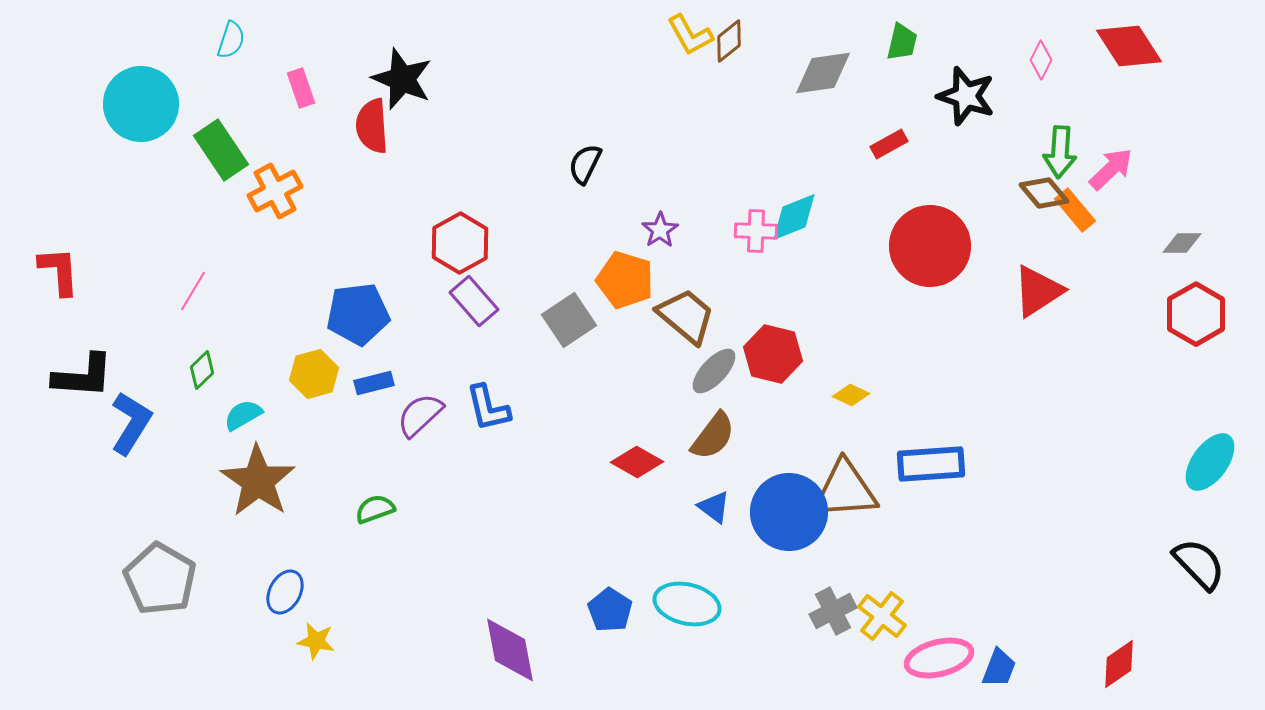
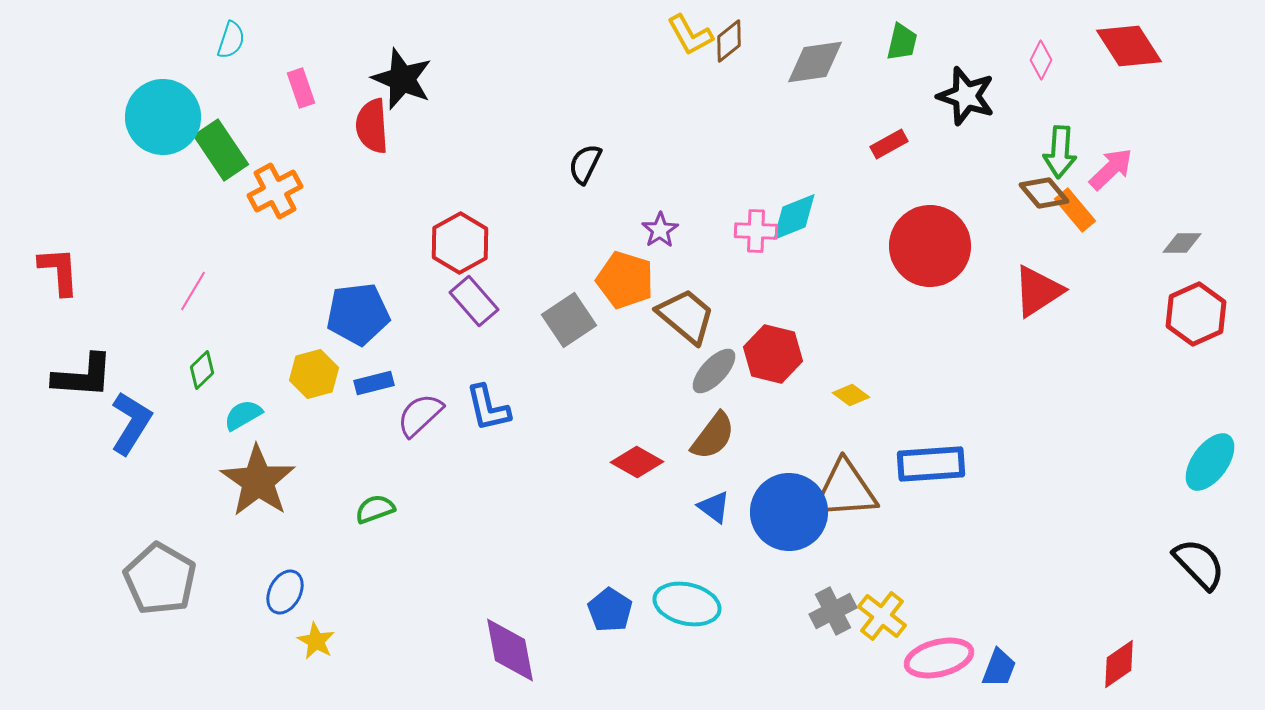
gray diamond at (823, 73): moved 8 px left, 11 px up
cyan circle at (141, 104): moved 22 px right, 13 px down
red hexagon at (1196, 314): rotated 6 degrees clockwise
yellow diamond at (851, 395): rotated 12 degrees clockwise
yellow star at (316, 641): rotated 18 degrees clockwise
